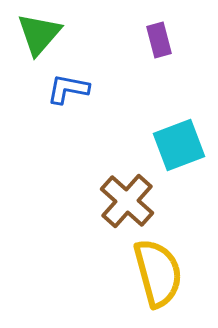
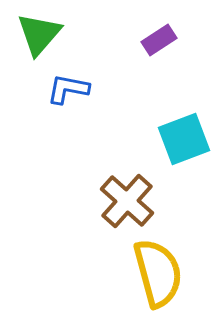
purple rectangle: rotated 72 degrees clockwise
cyan square: moved 5 px right, 6 px up
